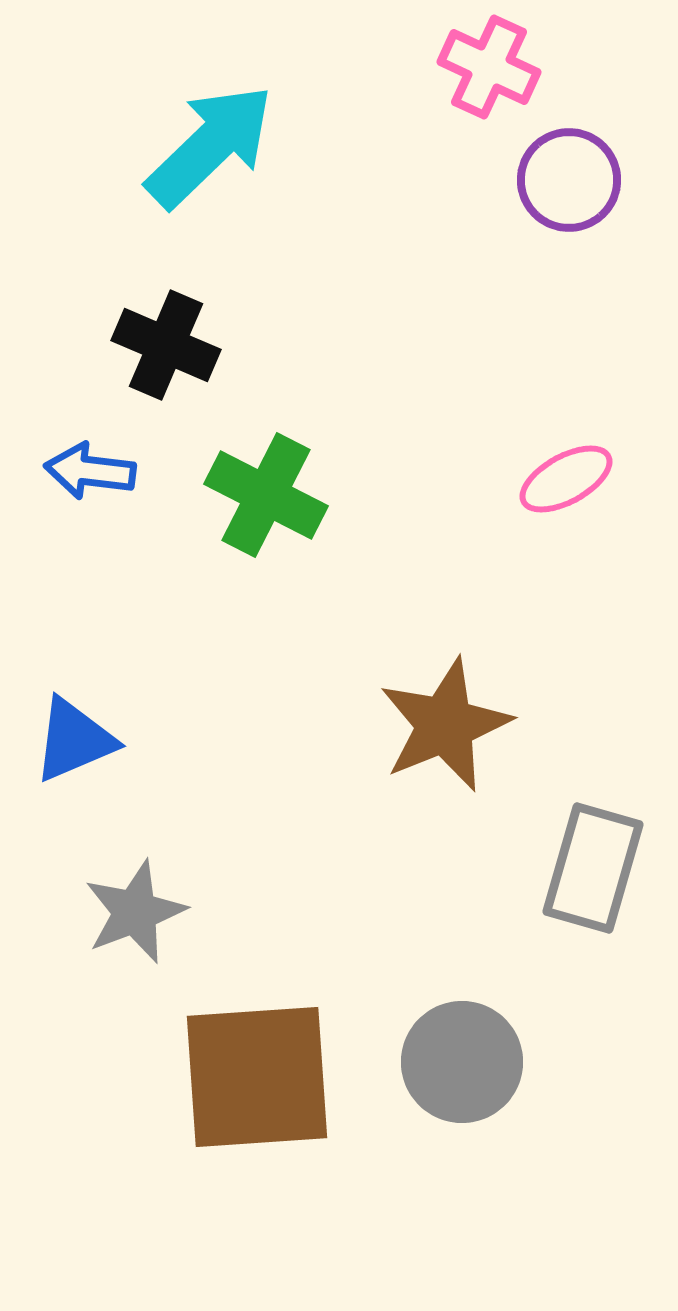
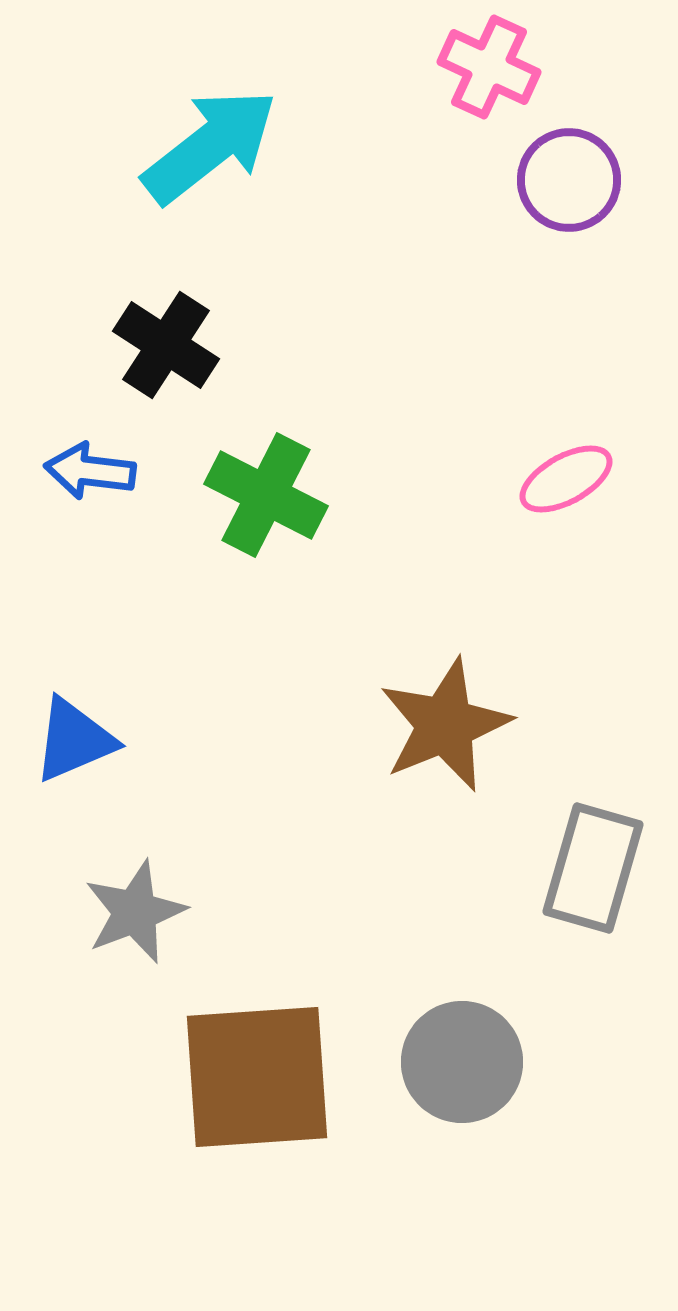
cyan arrow: rotated 6 degrees clockwise
black cross: rotated 10 degrees clockwise
